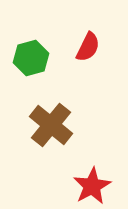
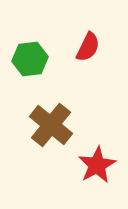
green hexagon: moved 1 px left, 1 px down; rotated 8 degrees clockwise
red star: moved 5 px right, 21 px up
